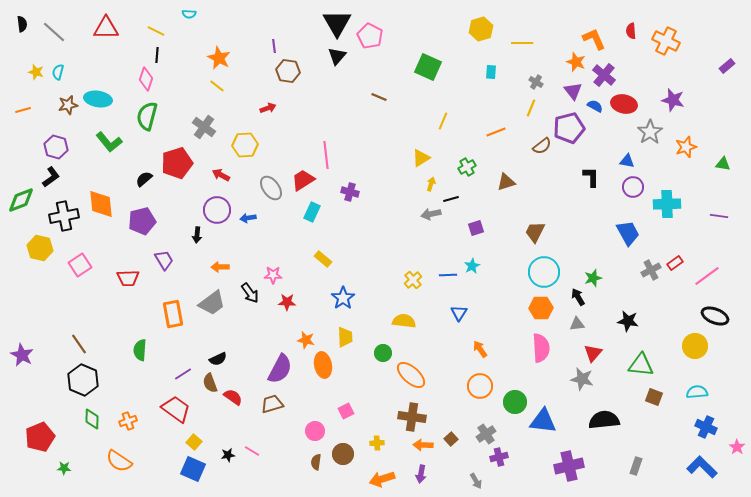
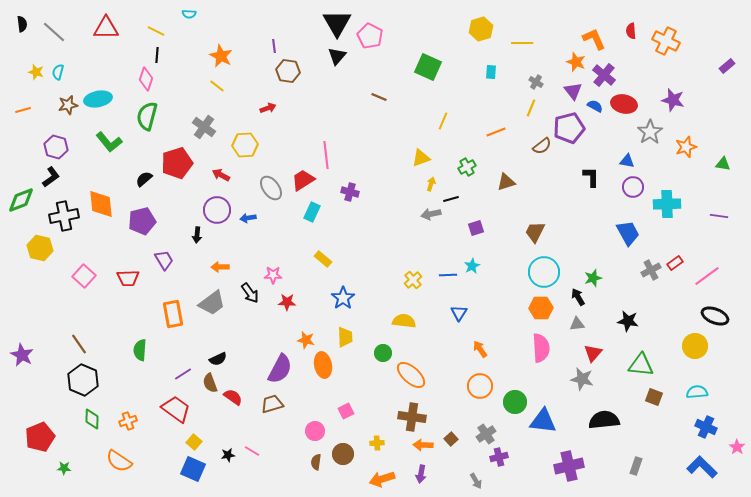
orange star at (219, 58): moved 2 px right, 2 px up
cyan ellipse at (98, 99): rotated 20 degrees counterclockwise
yellow triangle at (421, 158): rotated 12 degrees clockwise
pink square at (80, 265): moved 4 px right, 11 px down; rotated 15 degrees counterclockwise
